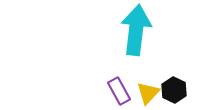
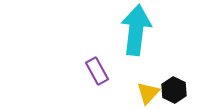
purple rectangle: moved 22 px left, 20 px up
